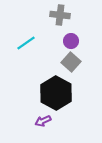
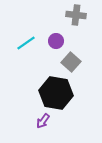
gray cross: moved 16 px right
purple circle: moved 15 px left
black hexagon: rotated 20 degrees counterclockwise
purple arrow: rotated 28 degrees counterclockwise
